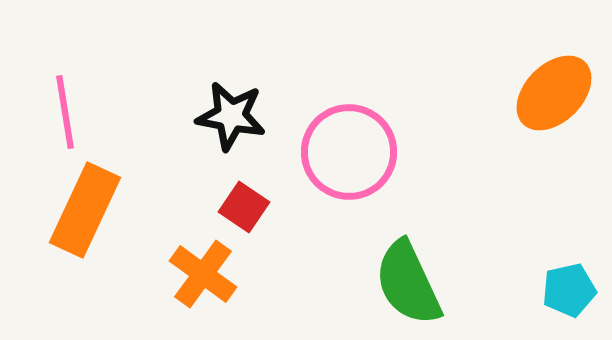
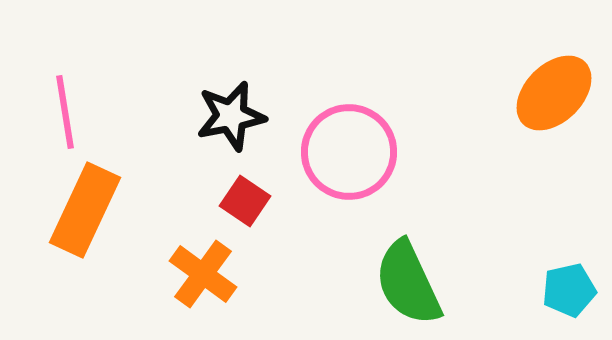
black star: rotated 22 degrees counterclockwise
red square: moved 1 px right, 6 px up
